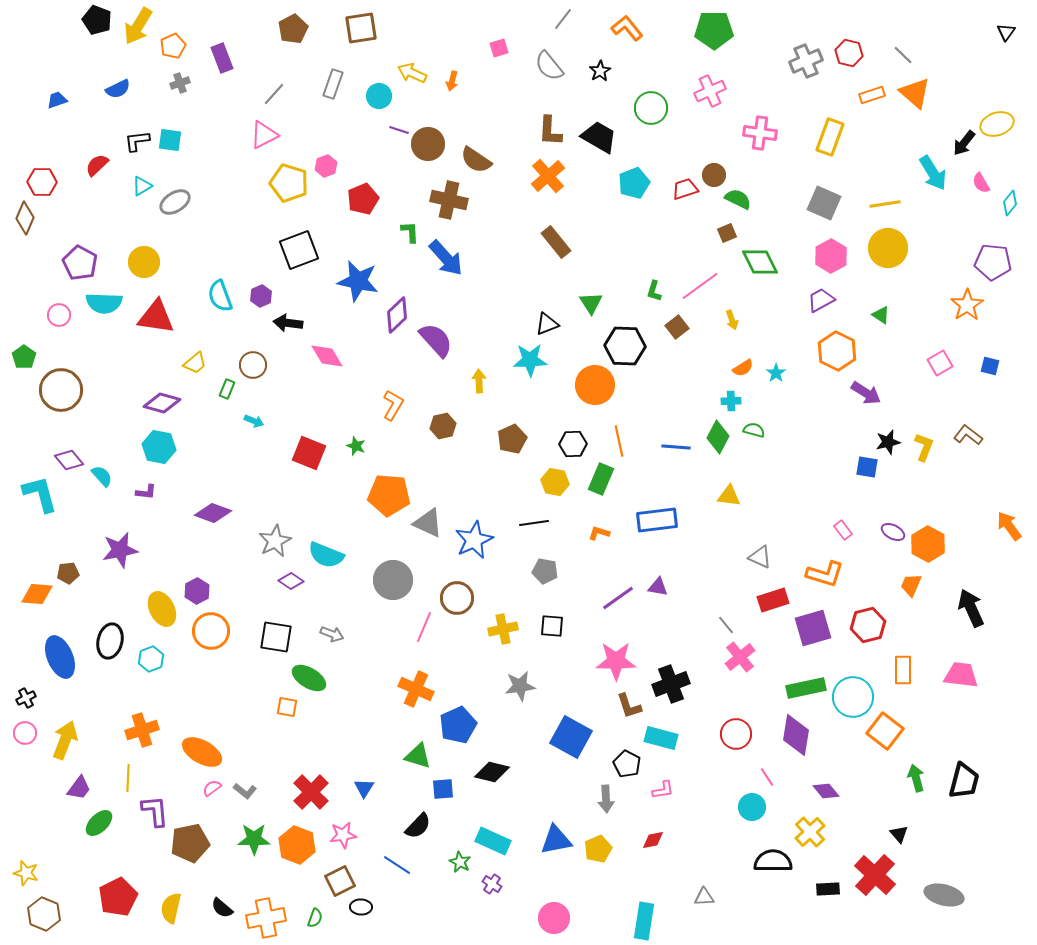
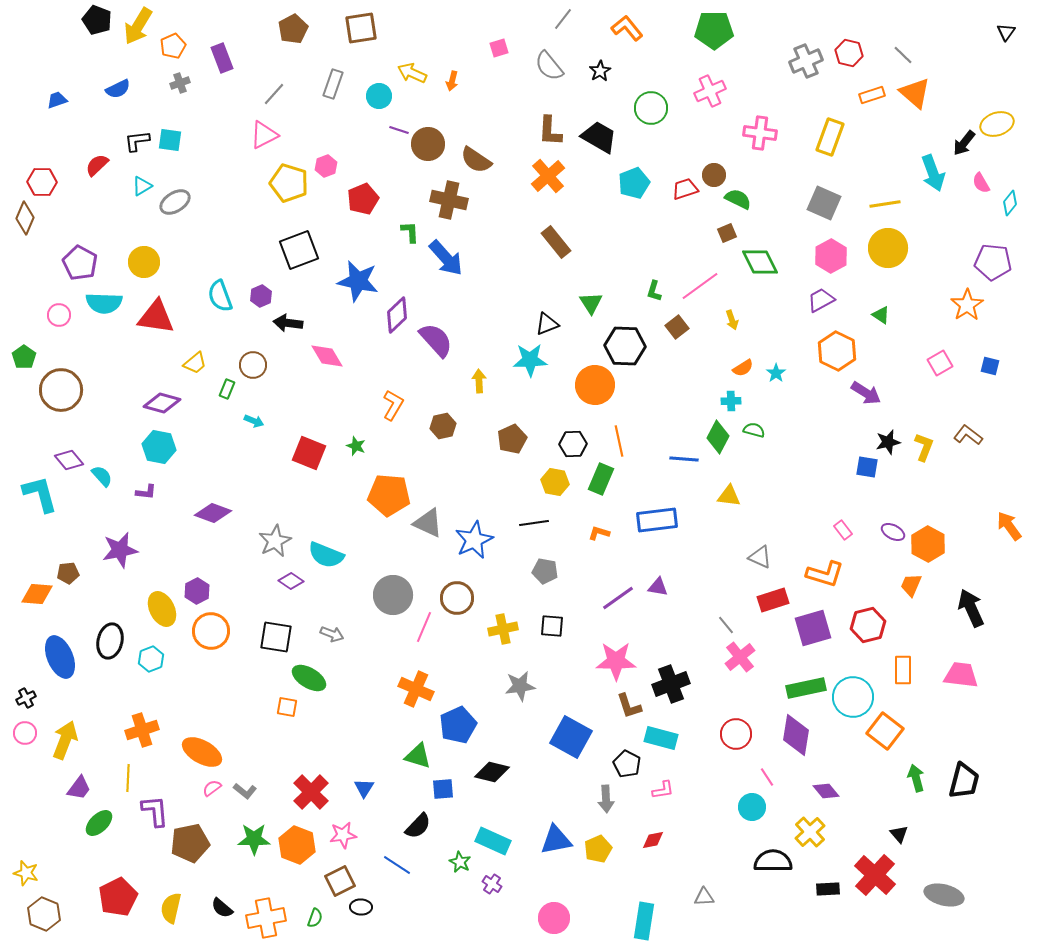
cyan arrow at (933, 173): rotated 12 degrees clockwise
blue line at (676, 447): moved 8 px right, 12 px down
gray circle at (393, 580): moved 15 px down
